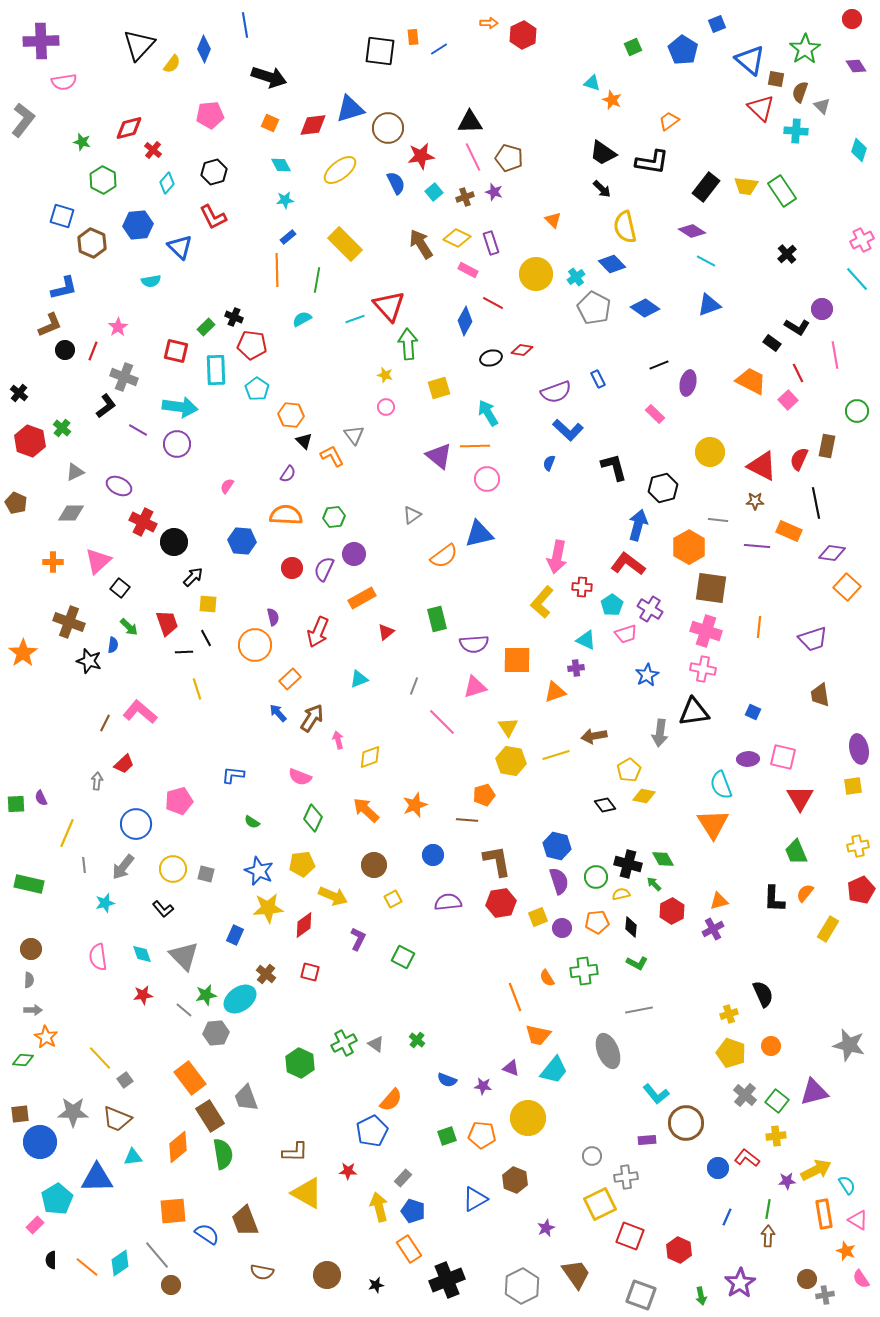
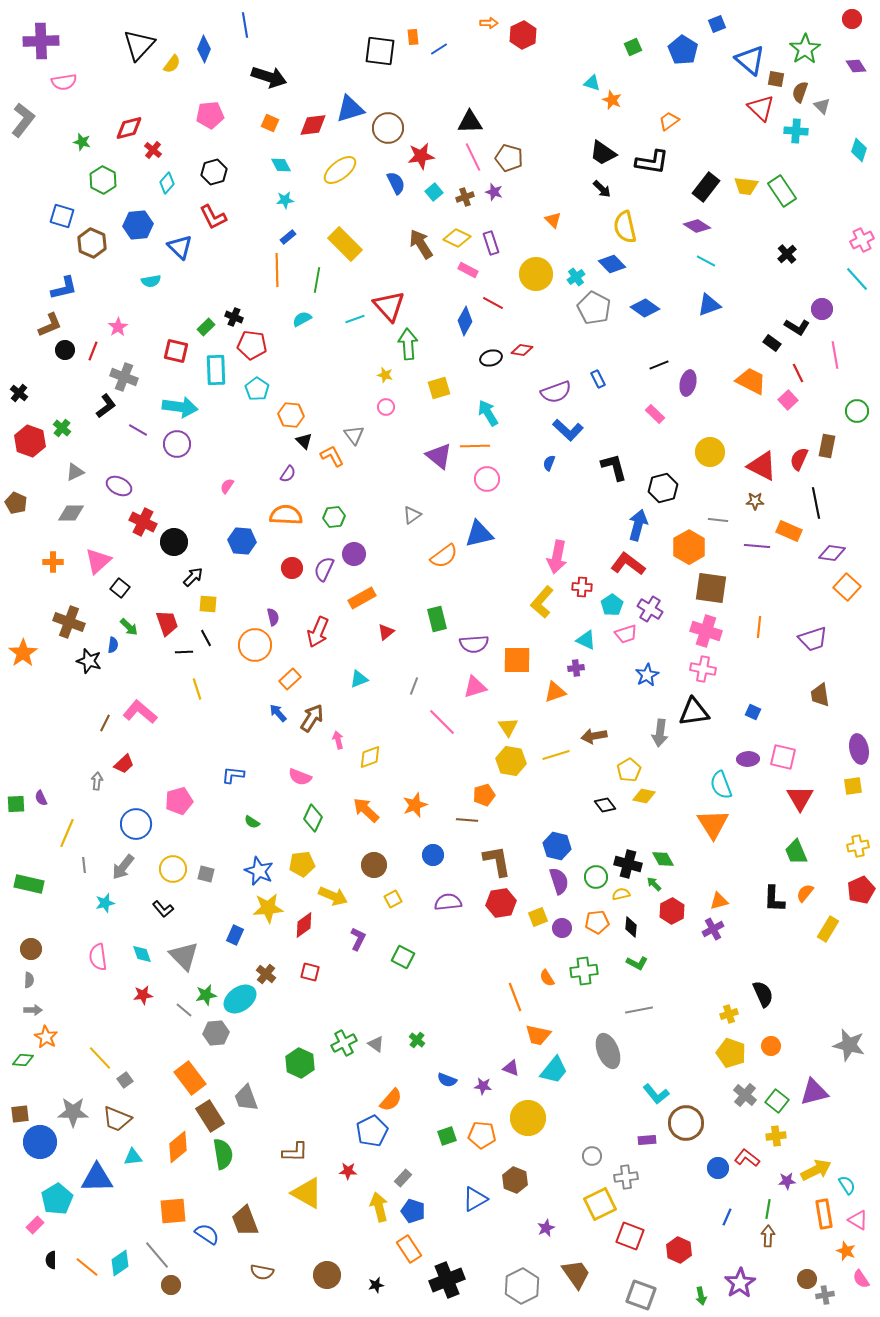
purple diamond at (692, 231): moved 5 px right, 5 px up
